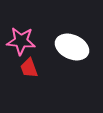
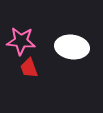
white ellipse: rotated 16 degrees counterclockwise
